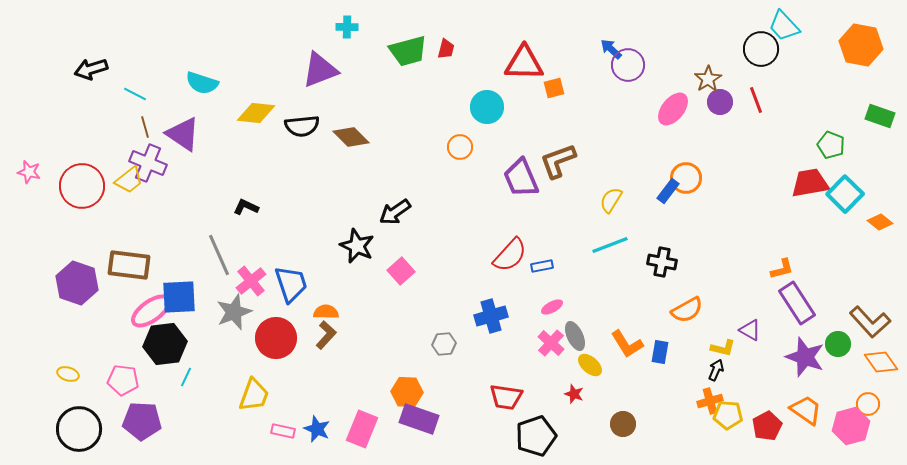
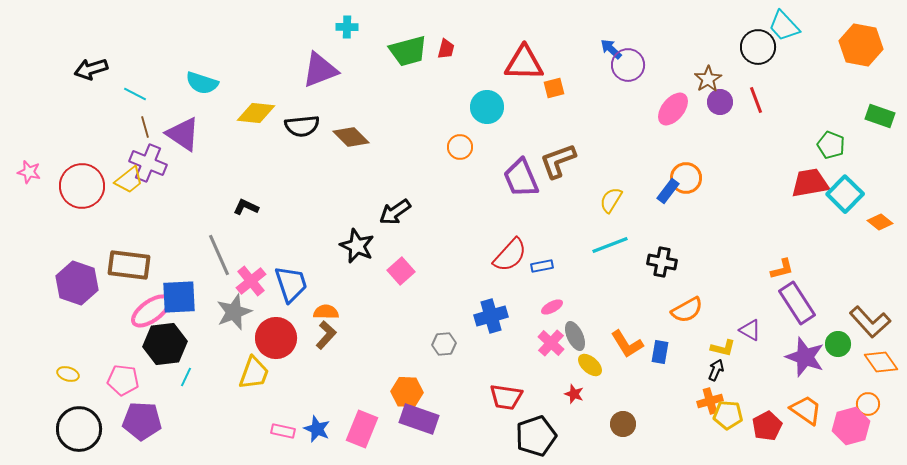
black circle at (761, 49): moved 3 px left, 2 px up
yellow trapezoid at (254, 395): moved 22 px up
